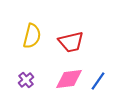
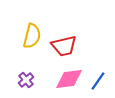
red trapezoid: moved 7 px left, 4 px down
